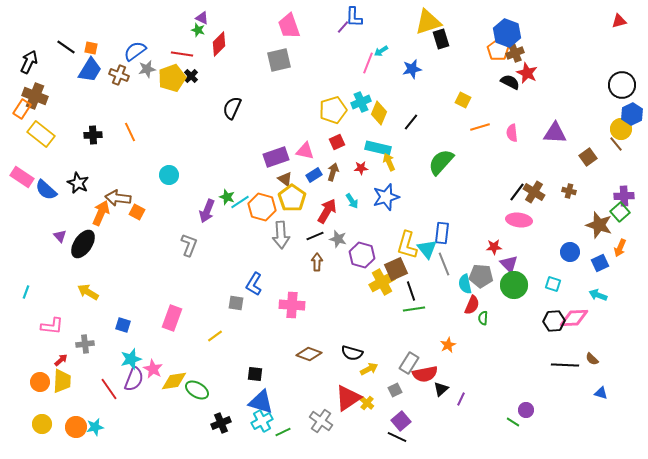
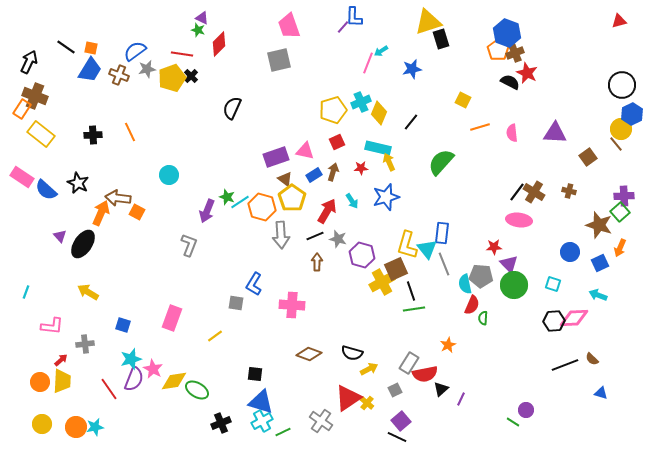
black line at (565, 365): rotated 24 degrees counterclockwise
